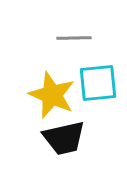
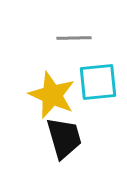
cyan square: moved 1 px up
black trapezoid: rotated 93 degrees counterclockwise
